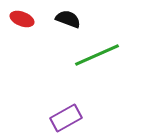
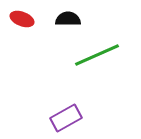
black semicircle: rotated 20 degrees counterclockwise
